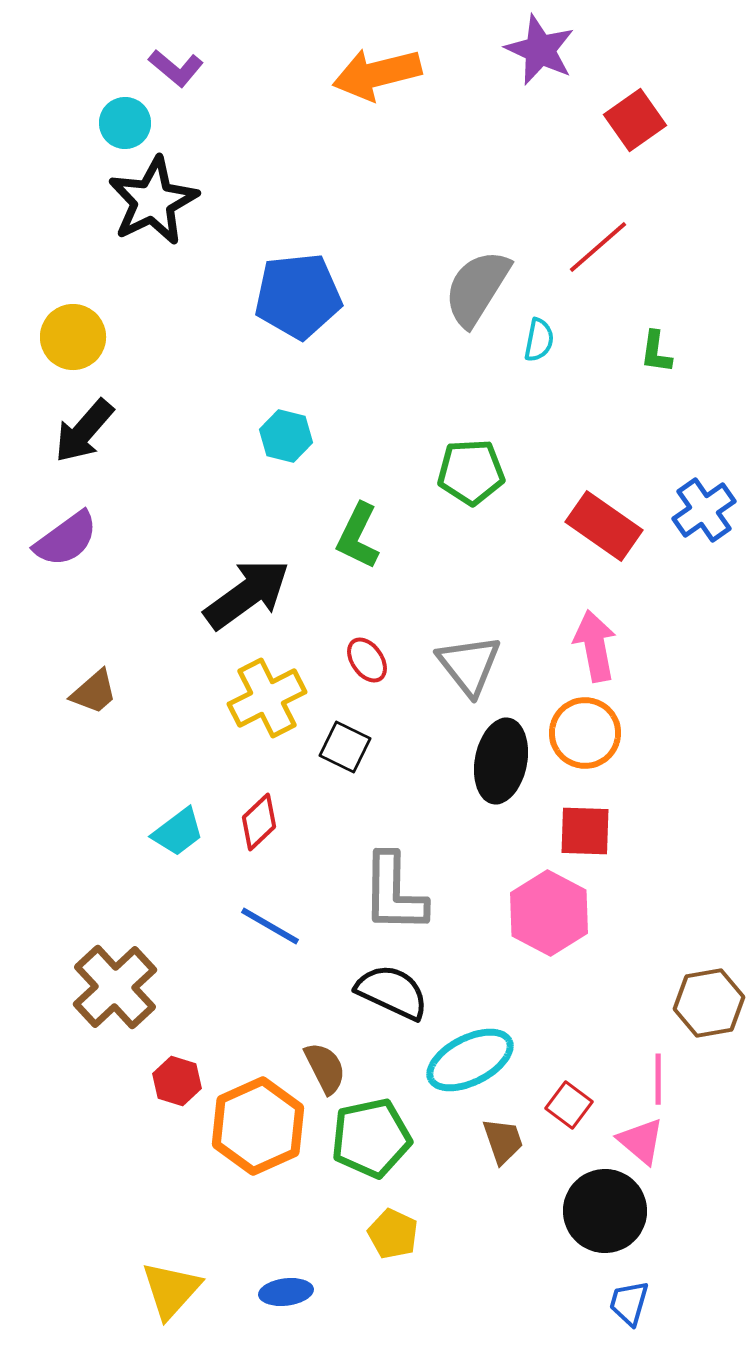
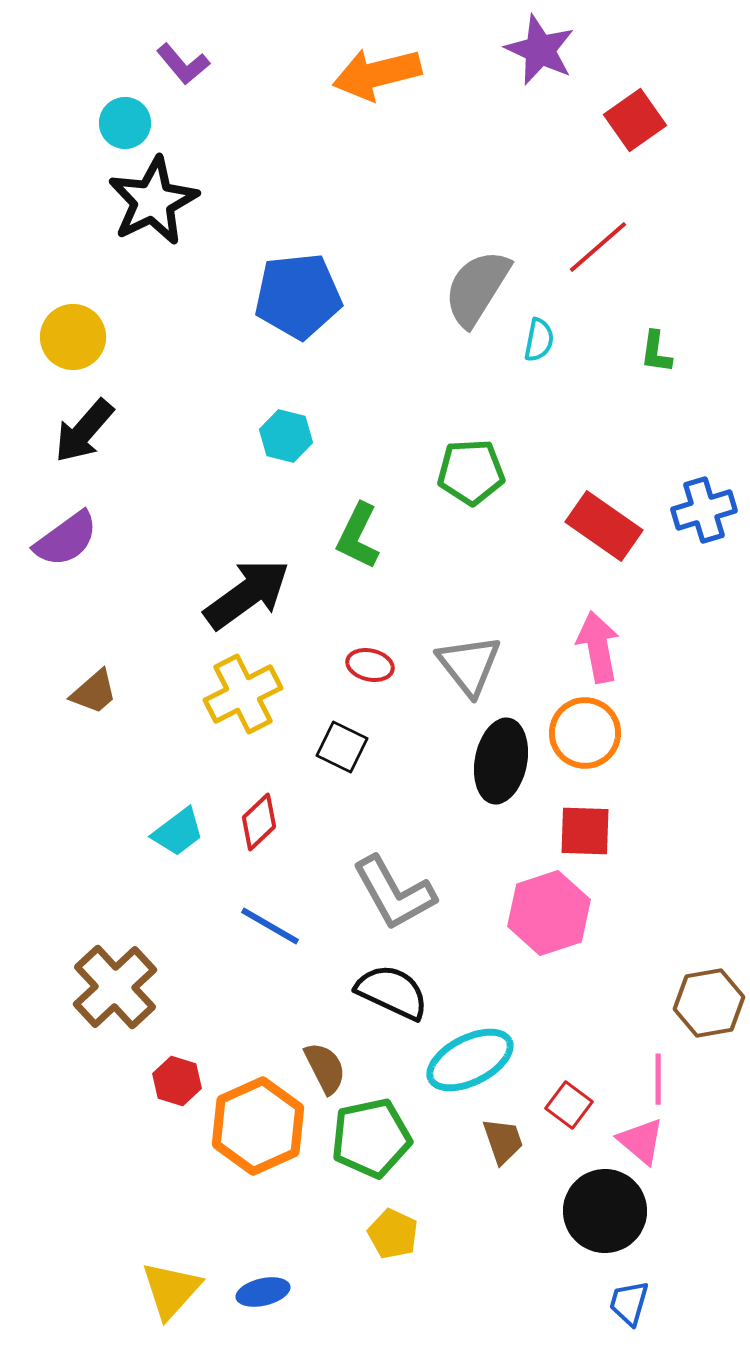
purple L-shape at (176, 68): moved 7 px right, 4 px up; rotated 10 degrees clockwise
blue cross at (704, 510): rotated 18 degrees clockwise
pink arrow at (595, 646): moved 3 px right, 1 px down
red ellipse at (367, 660): moved 3 px right, 5 px down; rotated 42 degrees counterclockwise
yellow cross at (267, 698): moved 24 px left, 4 px up
black square at (345, 747): moved 3 px left
gray L-shape at (394, 893): rotated 30 degrees counterclockwise
pink hexagon at (549, 913): rotated 14 degrees clockwise
blue ellipse at (286, 1292): moved 23 px left; rotated 6 degrees counterclockwise
